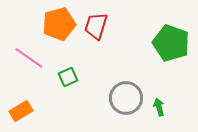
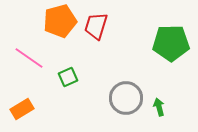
orange pentagon: moved 1 px right, 3 px up
green pentagon: rotated 21 degrees counterclockwise
orange rectangle: moved 1 px right, 2 px up
